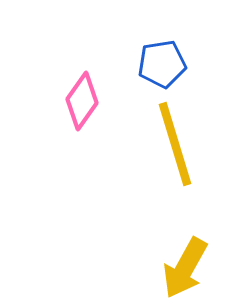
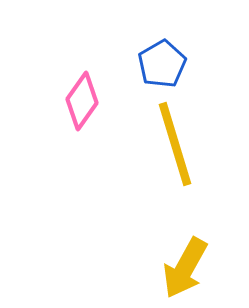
blue pentagon: rotated 21 degrees counterclockwise
